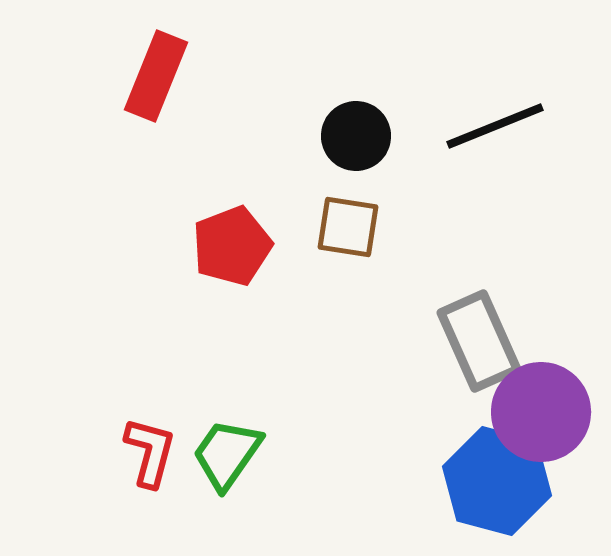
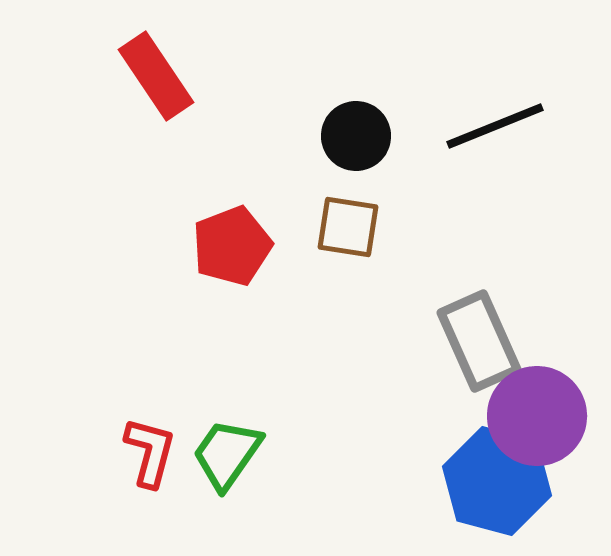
red rectangle: rotated 56 degrees counterclockwise
purple circle: moved 4 px left, 4 px down
